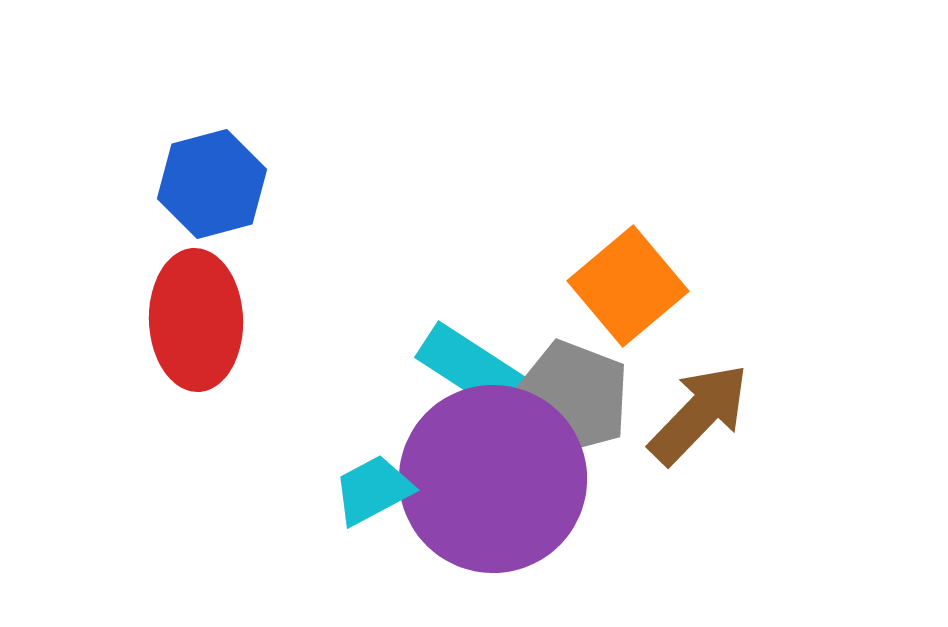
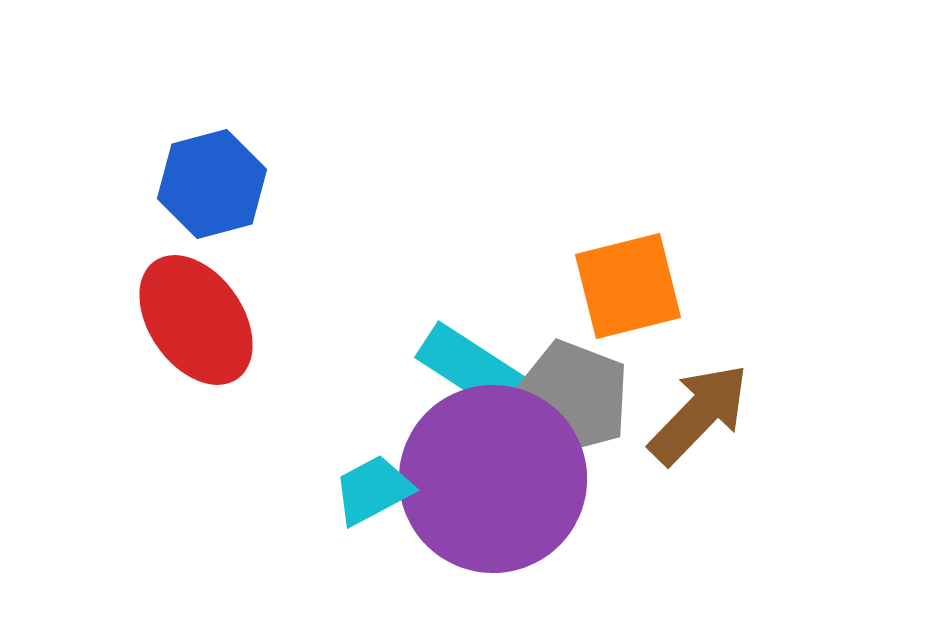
orange square: rotated 26 degrees clockwise
red ellipse: rotated 33 degrees counterclockwise
